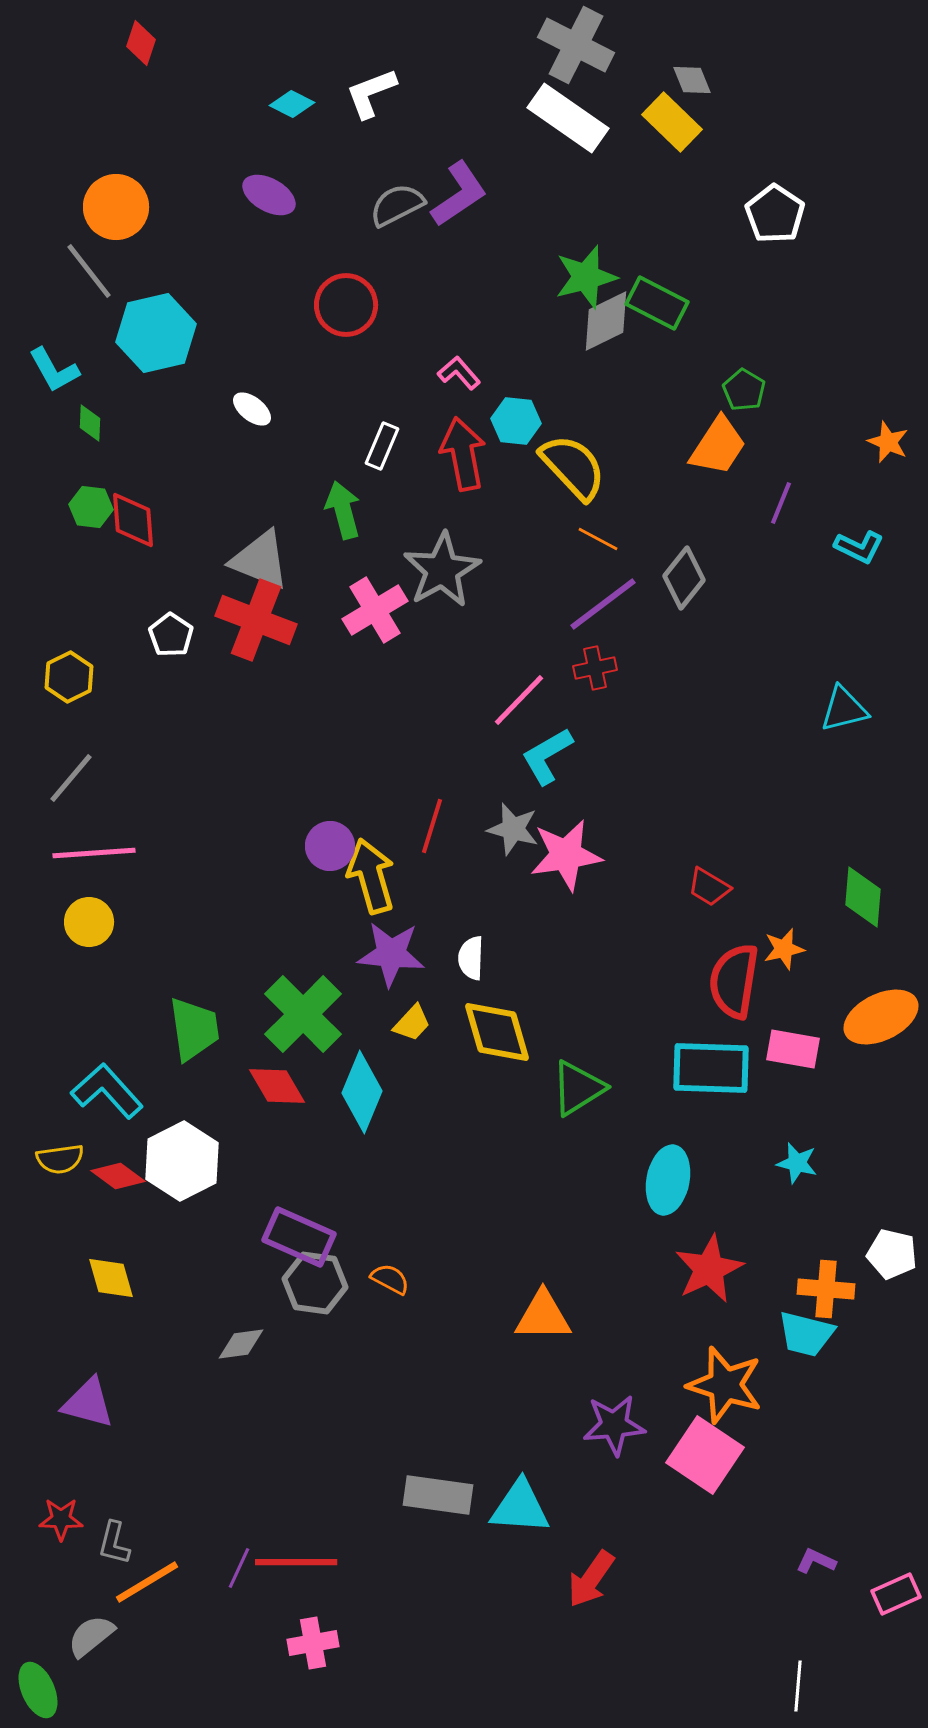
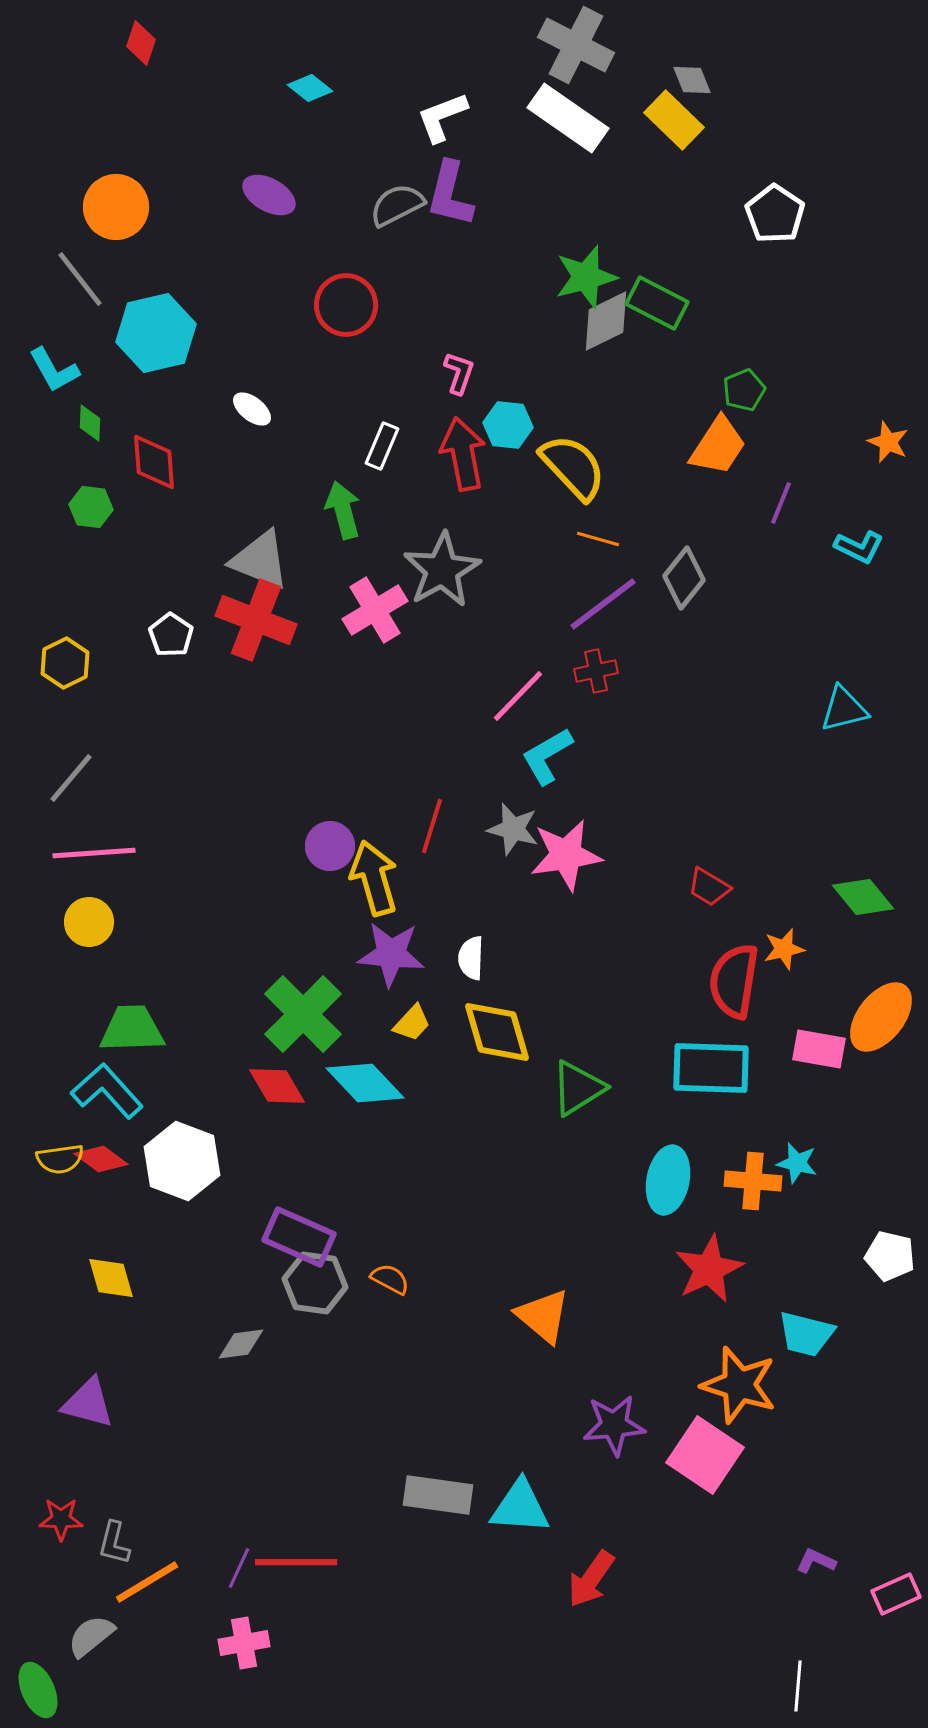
white L-shape at (371, 93): moved 71 px right, 24 px down
cyan diamond at (292, 104): moved 18 px right, 16 px up; rotated 12 degrees clockwise
yellow rectangle at (672, 122): moved 2 px right, 2 px up
purple L-shape at (459, 194): moved 9 px left; rotated 138 degrees clockwise
gray line at (89, 271): moved 9 px left, 8 px down
pink L-shape at (459, 373): rotated 60 degrees clockwise
green pentagon at (744, 390): rotated 18 degrees clockwise
cyan hexagon at (516, 421): moved 8 px left, 4 px down
red diamond at (133, 520): moved 21 px right, 58 px up
orange line at (598, 539): rotated 12 degrees counterclockwise
red cross at (595, 668): moved 1 px right, 3 px down
yellow hexagon at (69, 677): moved 4 px left, 14 px up
pink line at (519, 700): moved 1 px left, 4 px up
yellow arrow at (371, 876): moved 3 px right, 2 px down
green diamond at (863, 897): rotated 44 degrees counterclockwise
orange ellipse at (881, 1017): rotated 26 degrees counterclockwise
green trapezoid at (194, 1029): moved 62 px left; rotated 84 degrees counterclockwise
pink rectangle at (793, 1049): moved 26 px right
cyan diamond at (362, 1092): moved 3 px right, 9 px up; rotated 66 degrees counterclockwise
white hexagon at (182, 1161): rotated 12 degrees counterclockwise
red diamond at (118, 1176): moved 17 px left, 17 px up
white pentagon at (892, 1254): moved 2 px left, 2 px down
orange cross at (826, 1289): moved 73 px left, 108 px up
orange triangle at (543, 1316): rotated 40 degrees clockwise
orange star at (725, 1385): moved 14 px right
pink cross at (313, 1643): moved 69 px left
